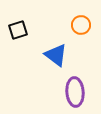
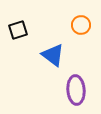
blue triangle: moved 3 px left
purple ellipse: moved 1 px right, 2 px up
